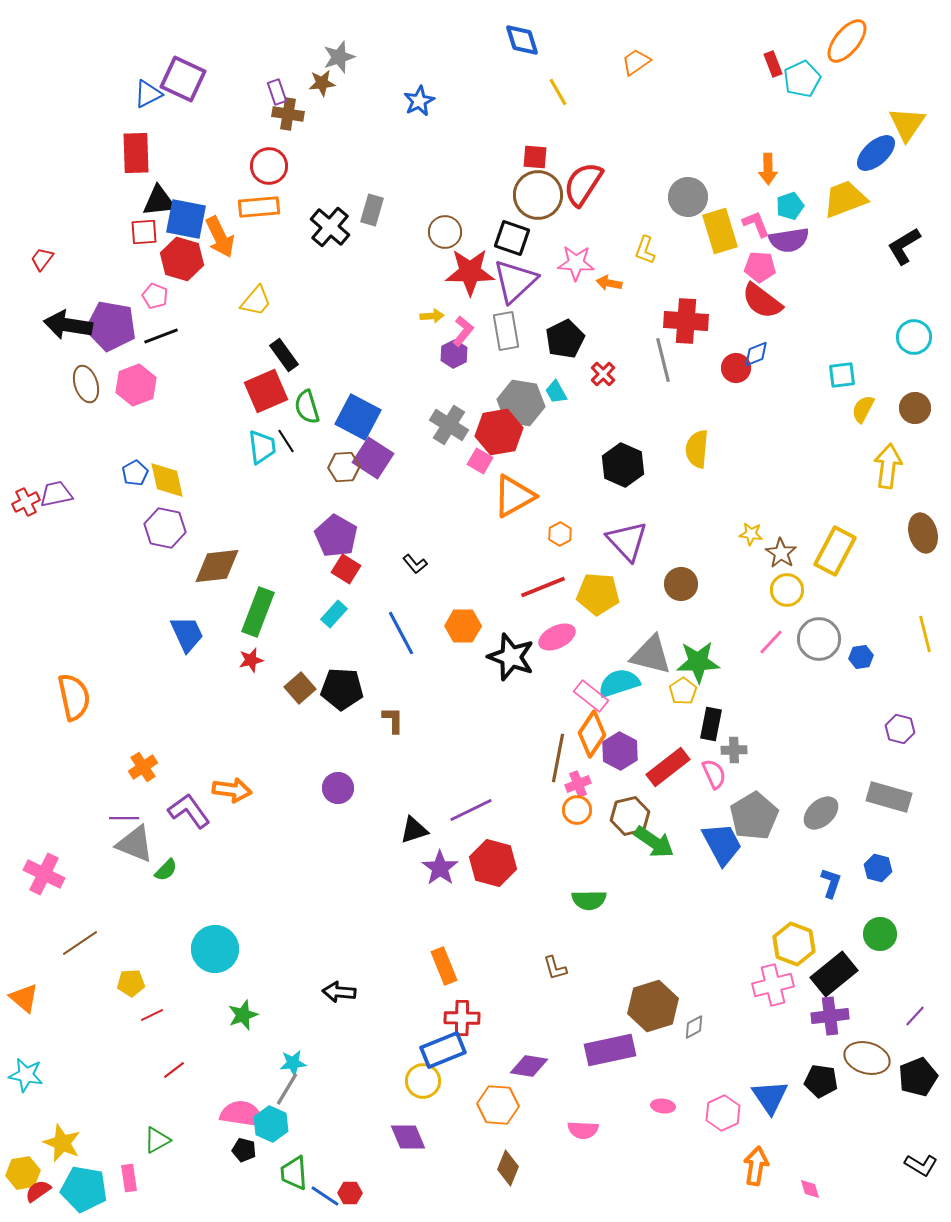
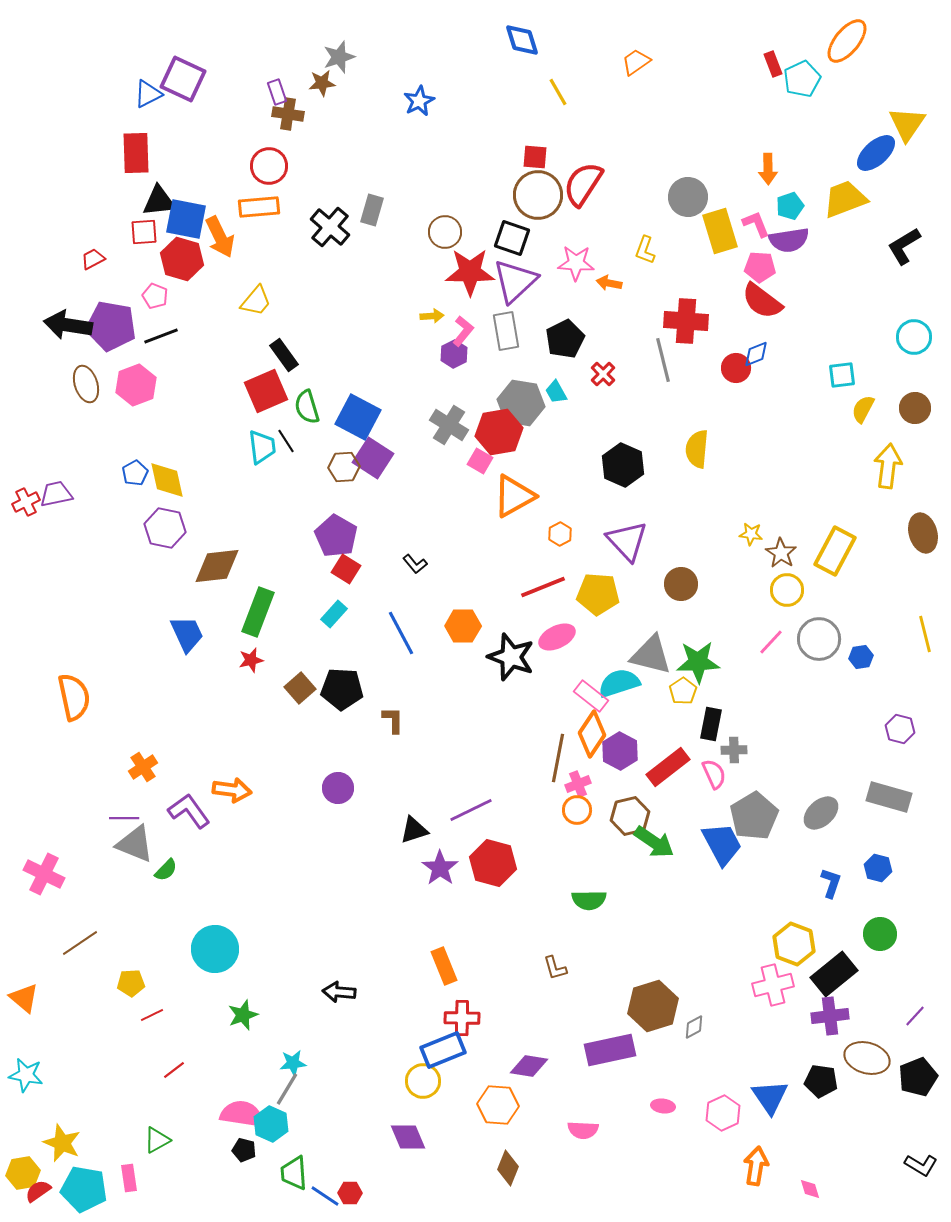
red trapezoid at (42, 259): moved 51 px right; rotated 25 degrees clockwise
